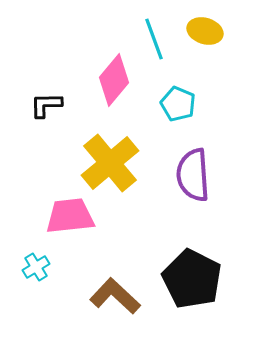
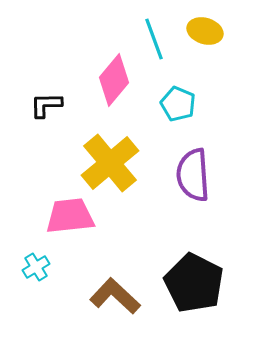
black pentagon: moved 2 px right, 4 px down
